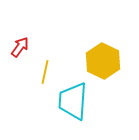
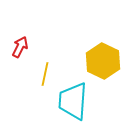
red arrow: rotated 10 degrees counterclockwise
yellow line: moved 2 px down
